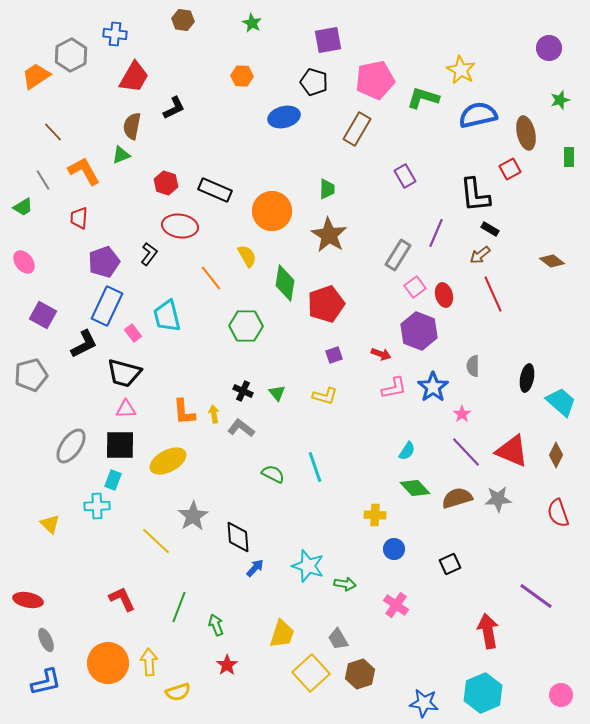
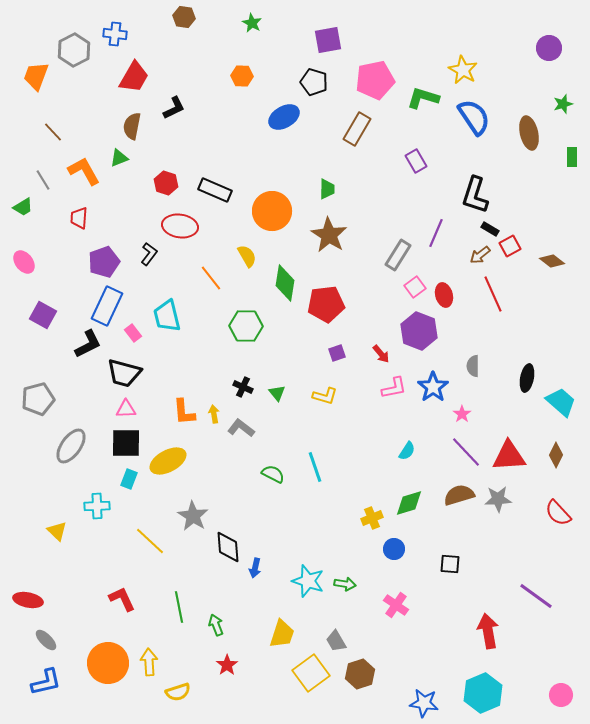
brown hexagon at (183, 20): moved 1 px right, 3 px up
gray hexagon at (71, 55): moved 3 px right, 5 px up
yellow star at (461, 70): moved 2 px right
orange trapezoid at (36, 76): rotated 36 degrees counterclockwise
green star at (560, 100): moved 3 px right, 4 px down
blue semicircle at (478, 115): moved 4 px left, 2 px down; rotated 69 degrees clockwise
blue ellipse at (284, 117): rotated 16 degrees counterclockwise
brown ellipse at (526, 133): moved 3 px right
green triangle at (121, 155): moved 2 px left, 3 px down
green rectangle at (569, 157): moved 3 px right
red square at (510, 169): moved 77 px down
purple rectangle at (405, 176): moved 11 px right, 15 px up
black L-shape at (475, 195): rotated 24 degrees clockwise
red pentagon at (326, 304): rotated 12 degrees clockwise
black L-shape at (84, 344): moved 4 px right
red arrow at (381, 354): rotated 30 degrees clockwise
purple square at (334, 355): moved 3 px right, 2 px up
gray pentagon at (31, 375): moved 7 px right, 24 px down
black cross at (243, 391): moved 4 px up
black square at (120, 445): moved 6 px right, 2 px up
red triangle at (512, 451): moved 3 px left, 5 px down; rotated 27 degrees counterclockwise
cyan rectangle at (113, 480): moved 16 px right, 1 px up
green diamond at (415, 488): moved 6 px left, 15 px down; rotated 64 degrees counterclockwise
brown semicircle at (457, 498): moved 2 px right, 3 px up
red semicircle at (558, 513): rotated 24 degrees counterclockwise
yellow cross at (375, 515): moved 3 px left, 3 px down; rotated 25 degrees counterclockwise
gray star at (193, 516): rotated 8 degrees counterclockwise
yellow triangle at (50, 524): moved 7 px right, 7 px down
black diamond at (238, 537): moved 10 px left, 10 px down
yellow line at (156, 541): moved 6 px left
black square at (450, 564): rotated 30 degrees clockwise
cyan star at (308, 566): moved 15 px down
blue arrow at (255, 568): rotated 150 degrees clockwise
green line at (179, 607): rotated 32 degrees counterclockwise
gray trapezoid at (338, 639): moved 2 px left, 2 px down
gray ellipse at (46, 640): rotated 20 degrees counterclockwise
yellow square at (311, 673): rotated 6 degrees clockwise
